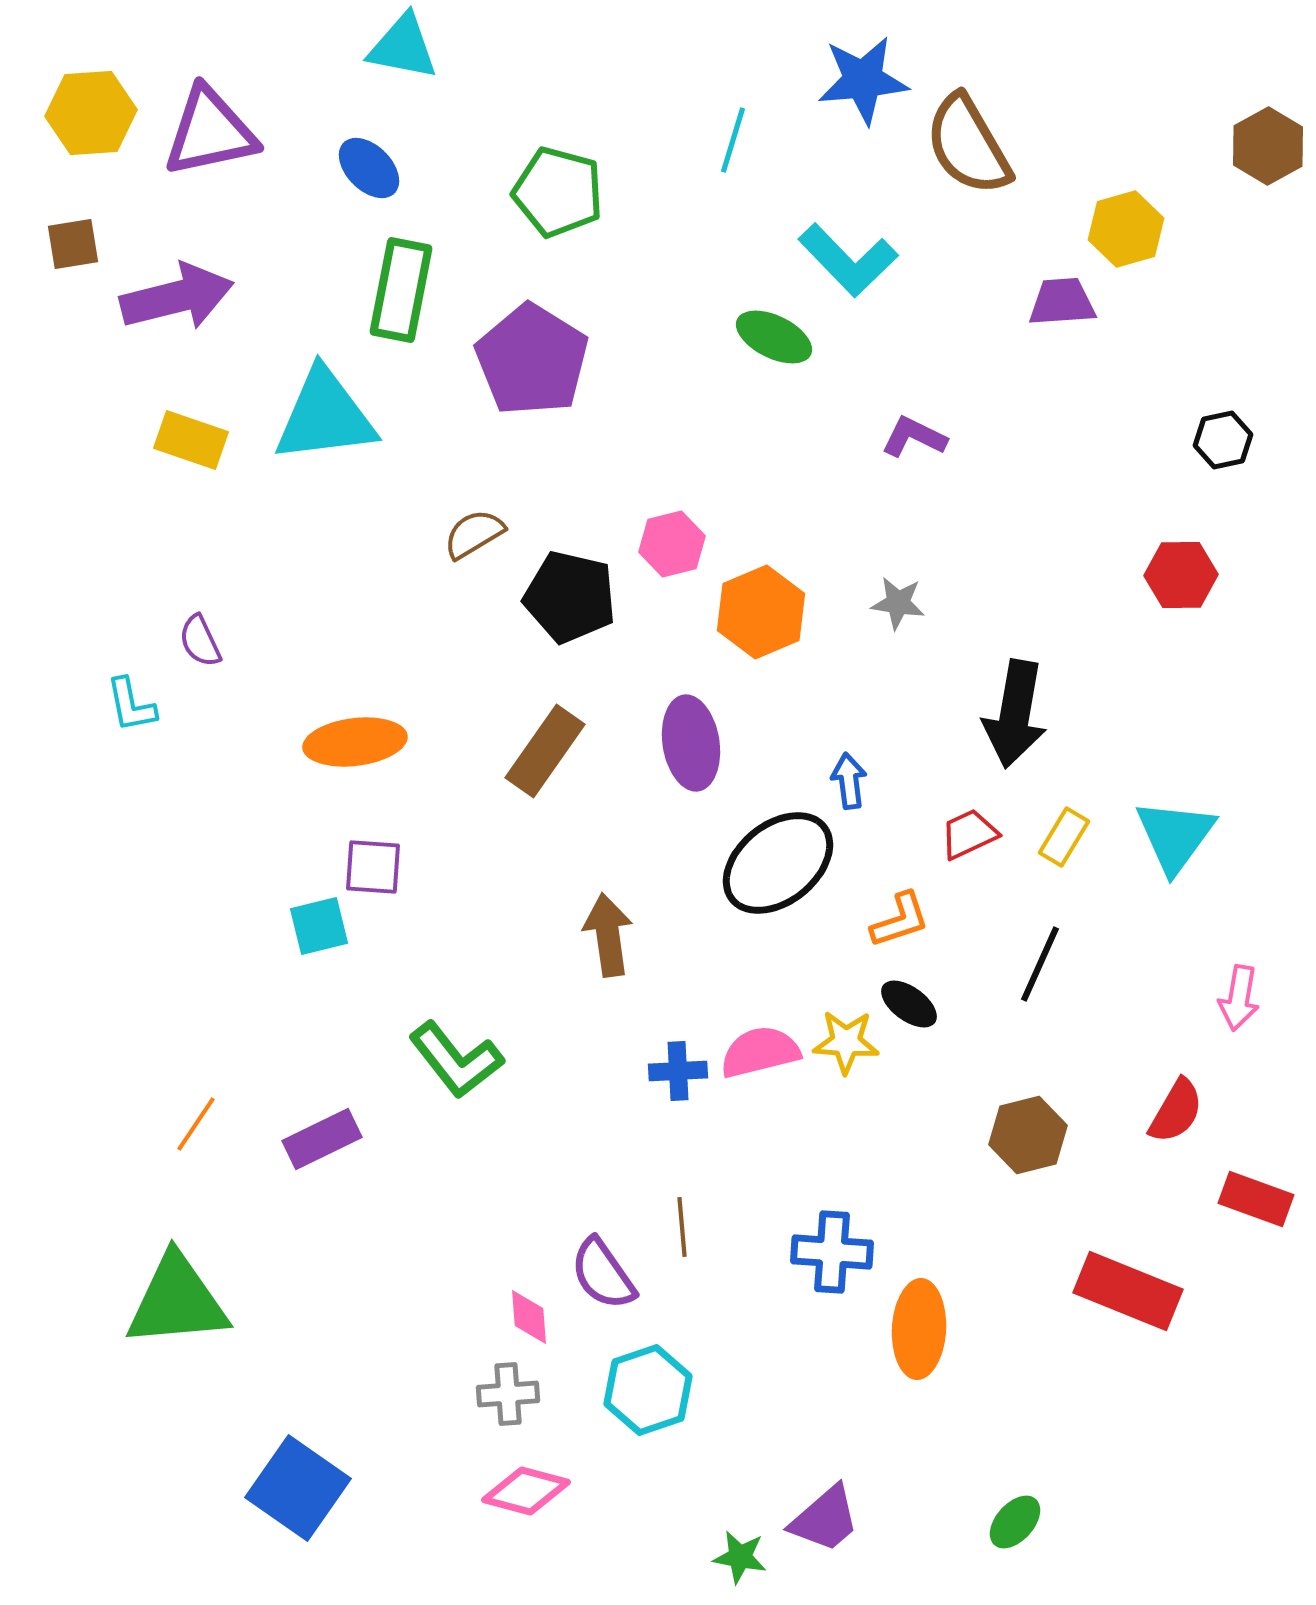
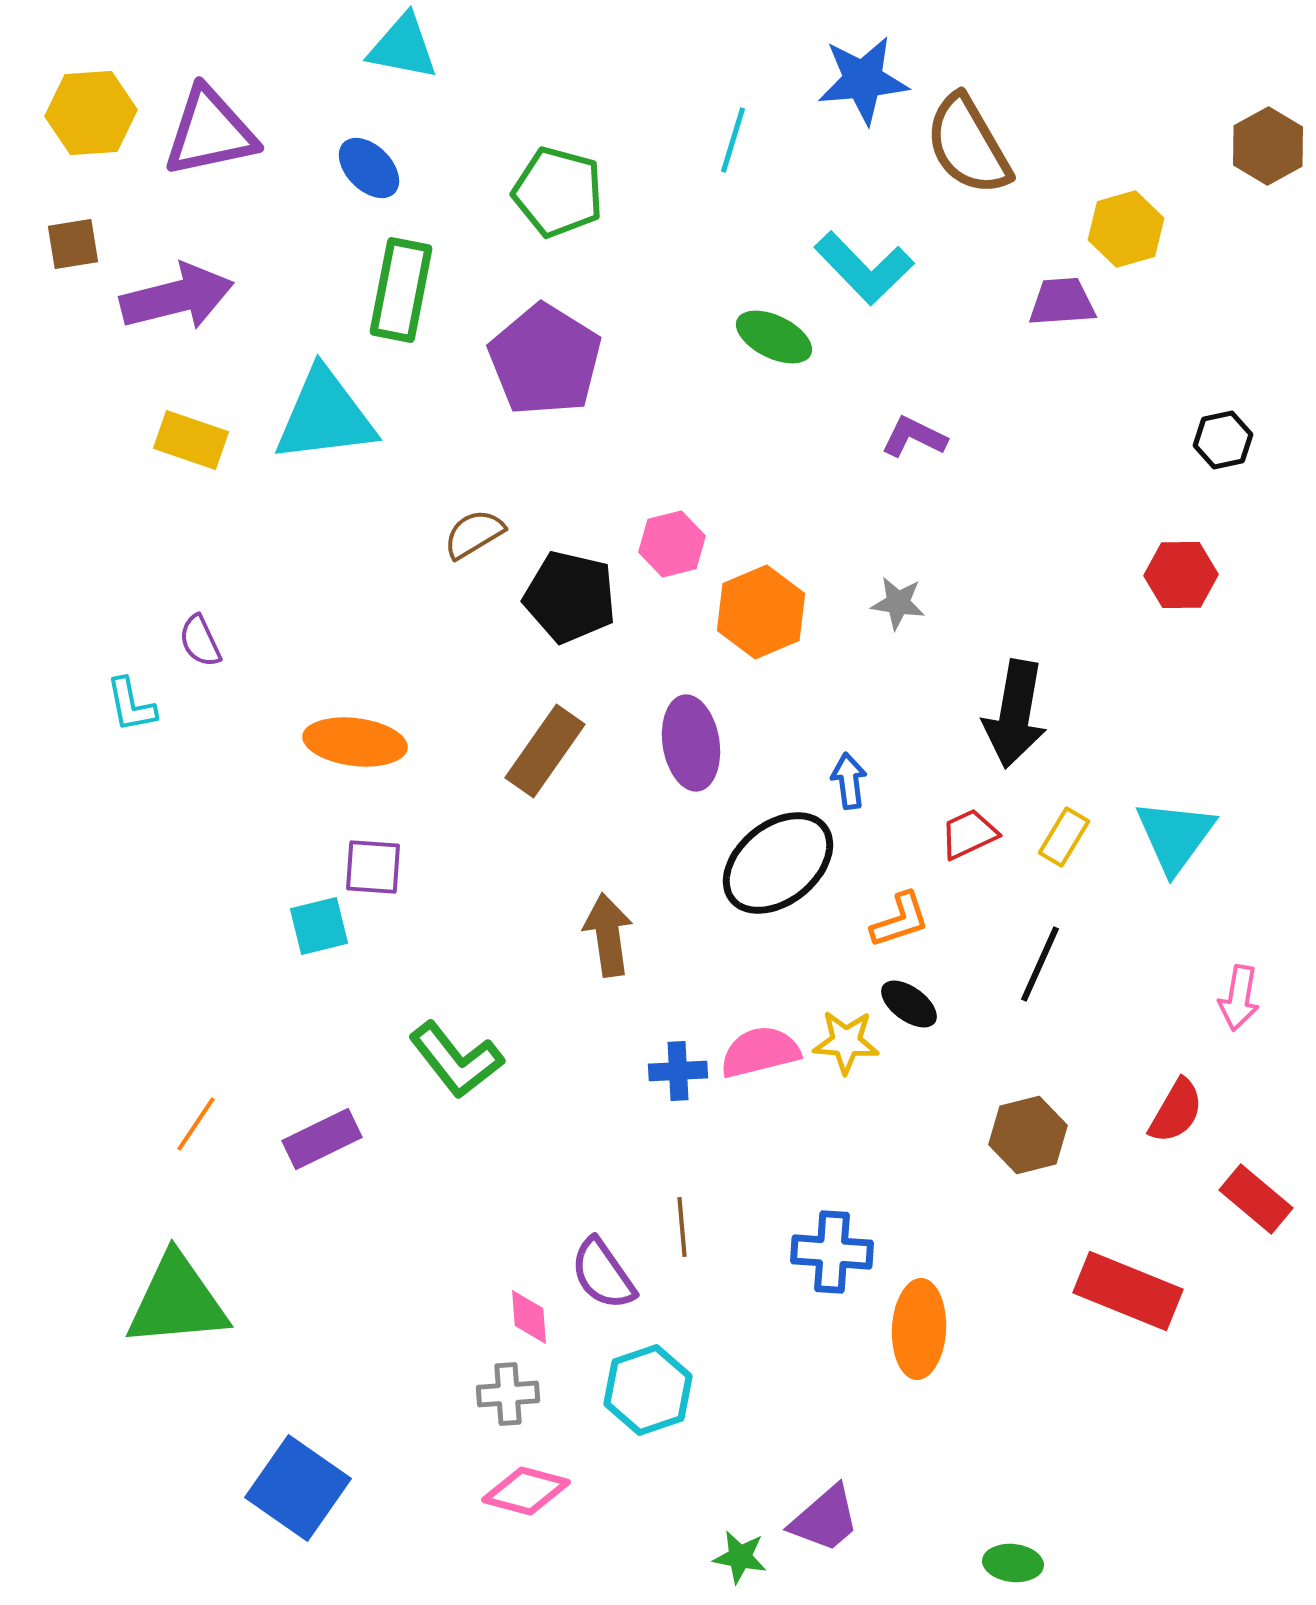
cyan L-shape at (848, 260): moved 16 px right, 8 px down
purple pentagon at (532, 360): moved 13 px right
orange ellipse at (355, 742): rotated 14 degrees clockwise
red rectangle at (1256, 1199): rotated 20 degrees clockwise
green ellipse at (1015, 1522): moved 2 px left, 41 px down; rotated 54 degrees clockwise
